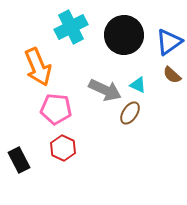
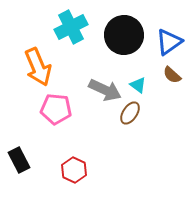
cyan triangle: rotated 12 degrees clockwise
red hexagon: moved 11 px right, 22 px down
